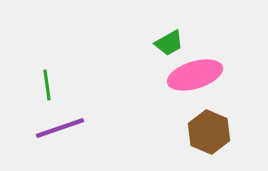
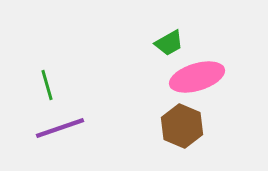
pink ellipse: moved 2 px right, 2 px down
green line: rotated 8 degrees counterclockwise
brown hexagon: moved 27 px left, 6 px up
